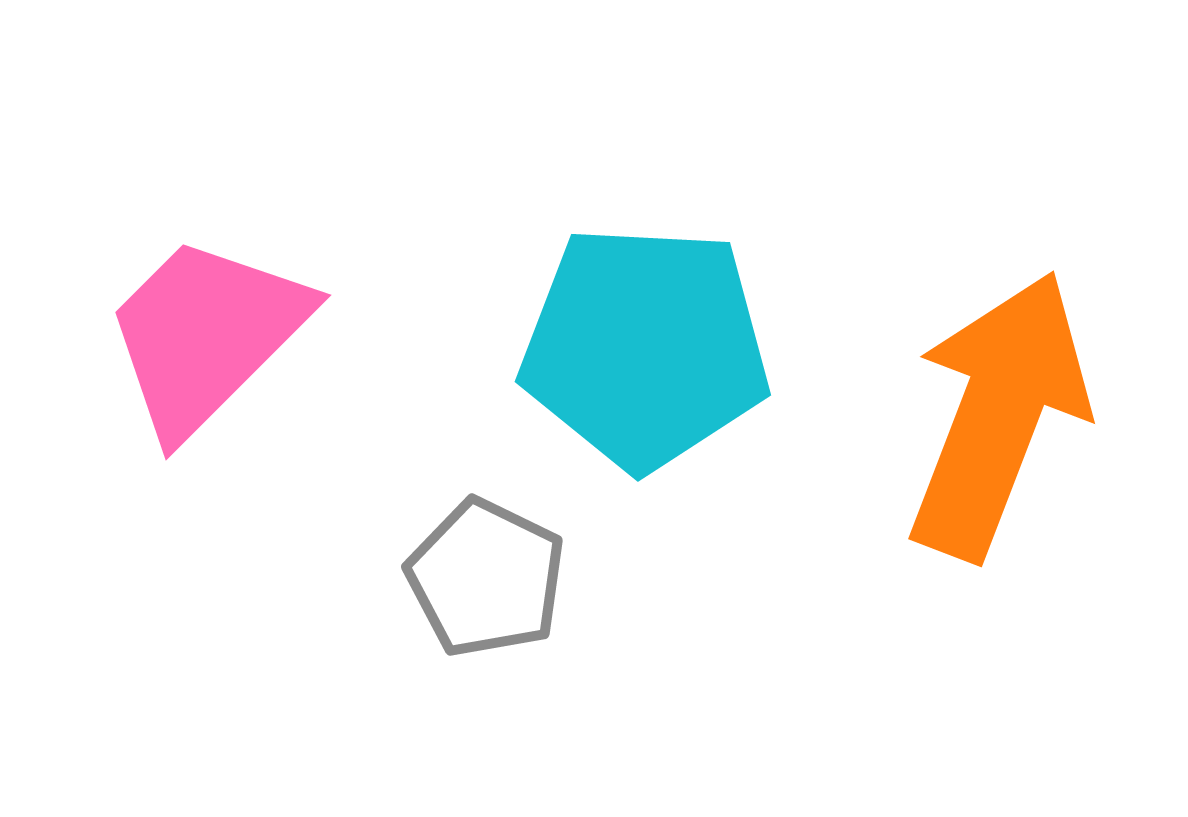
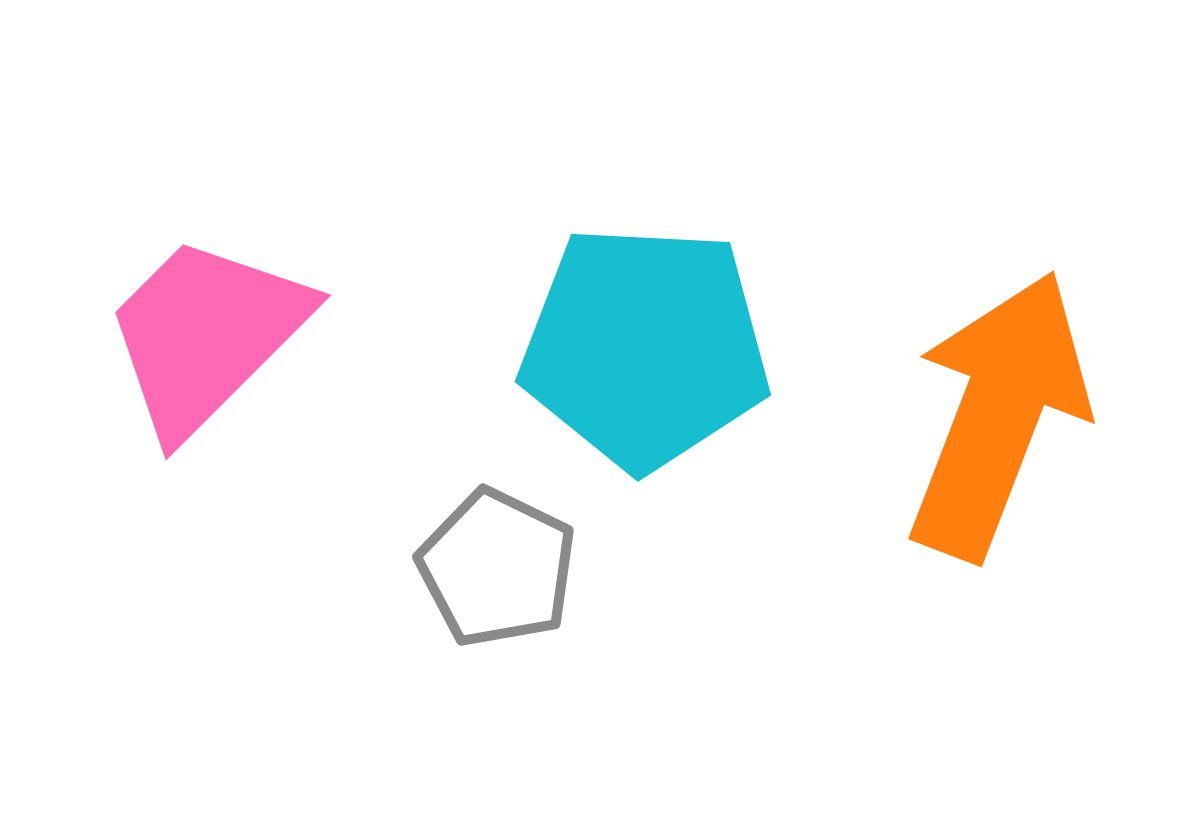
gray pentagon: moved 11 px right, 10 px up
